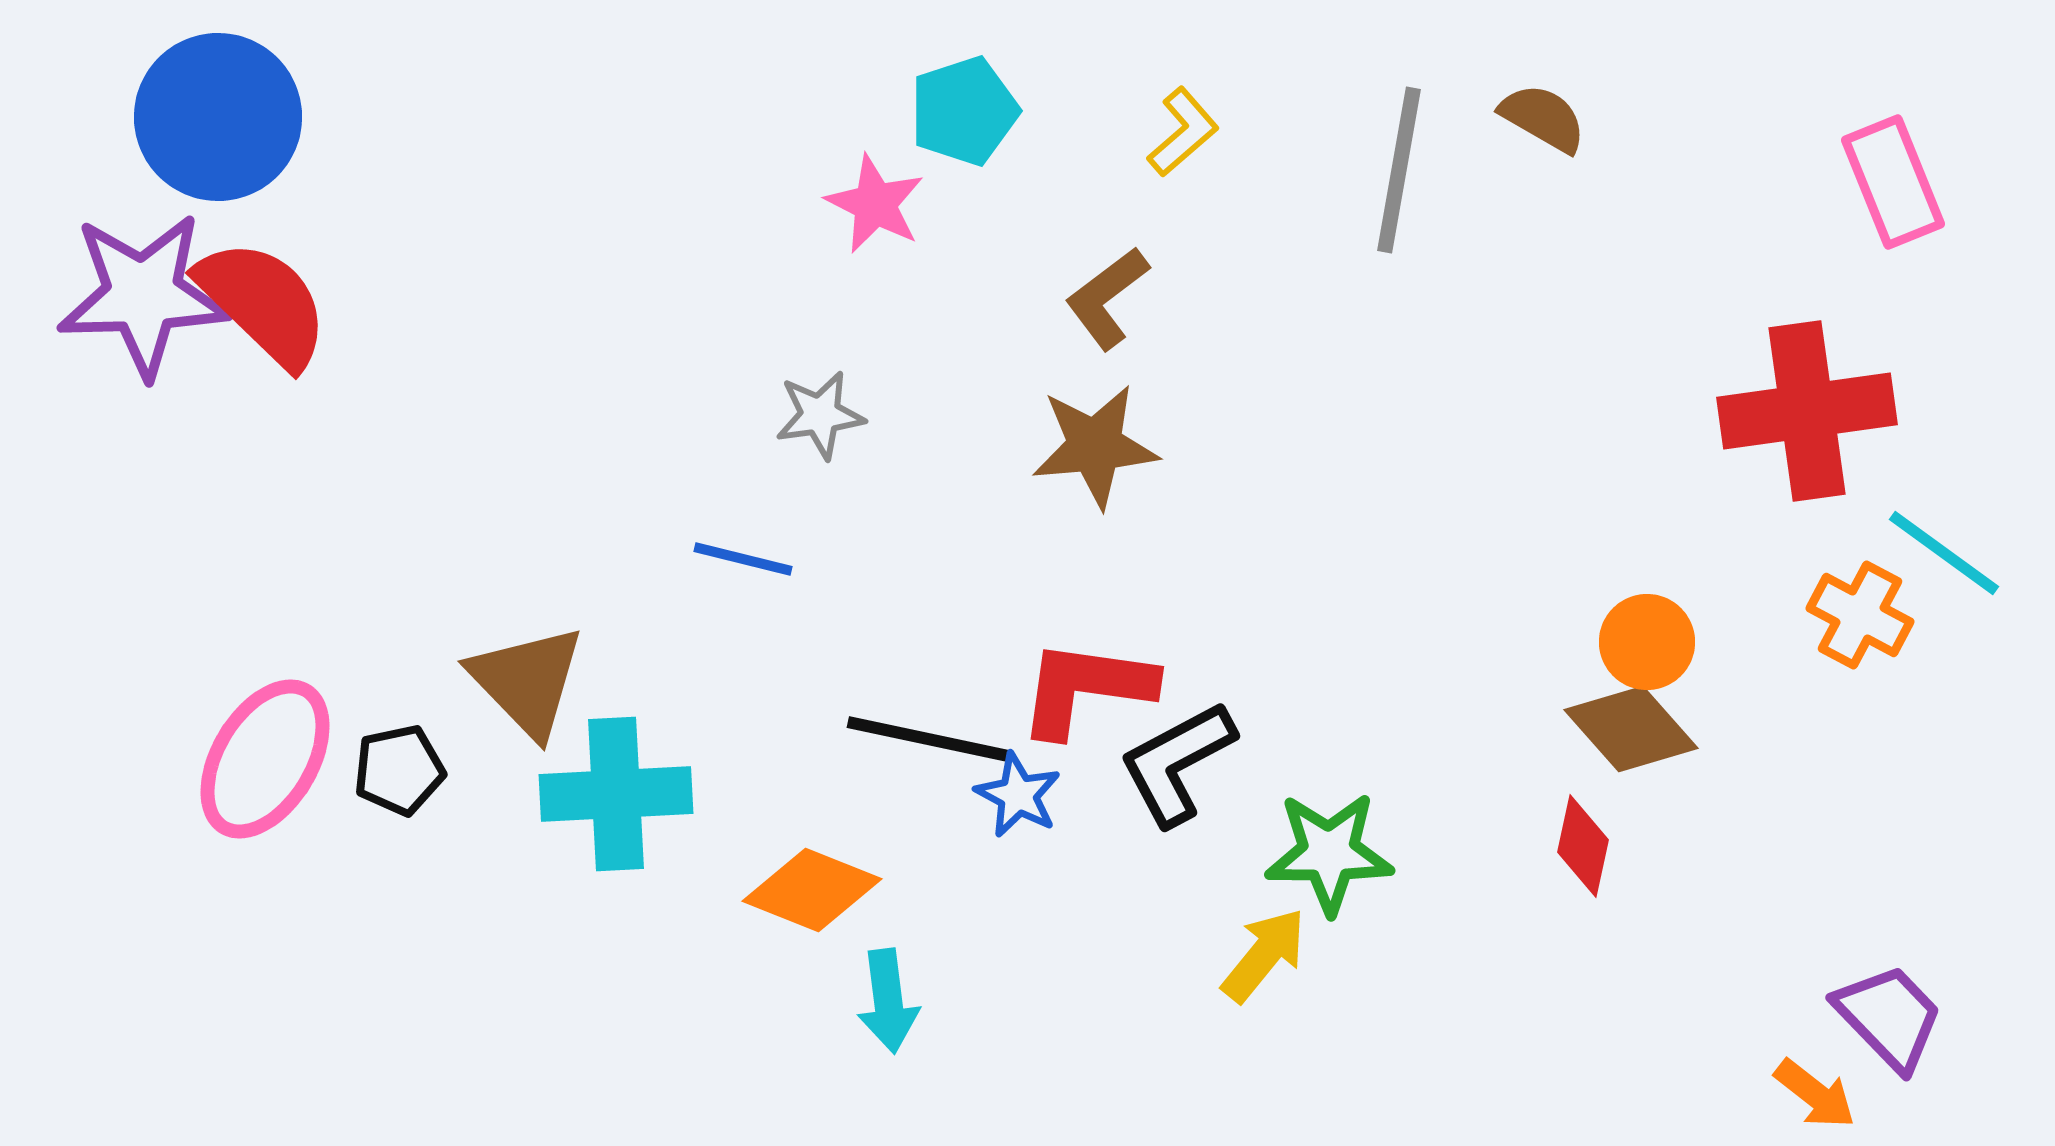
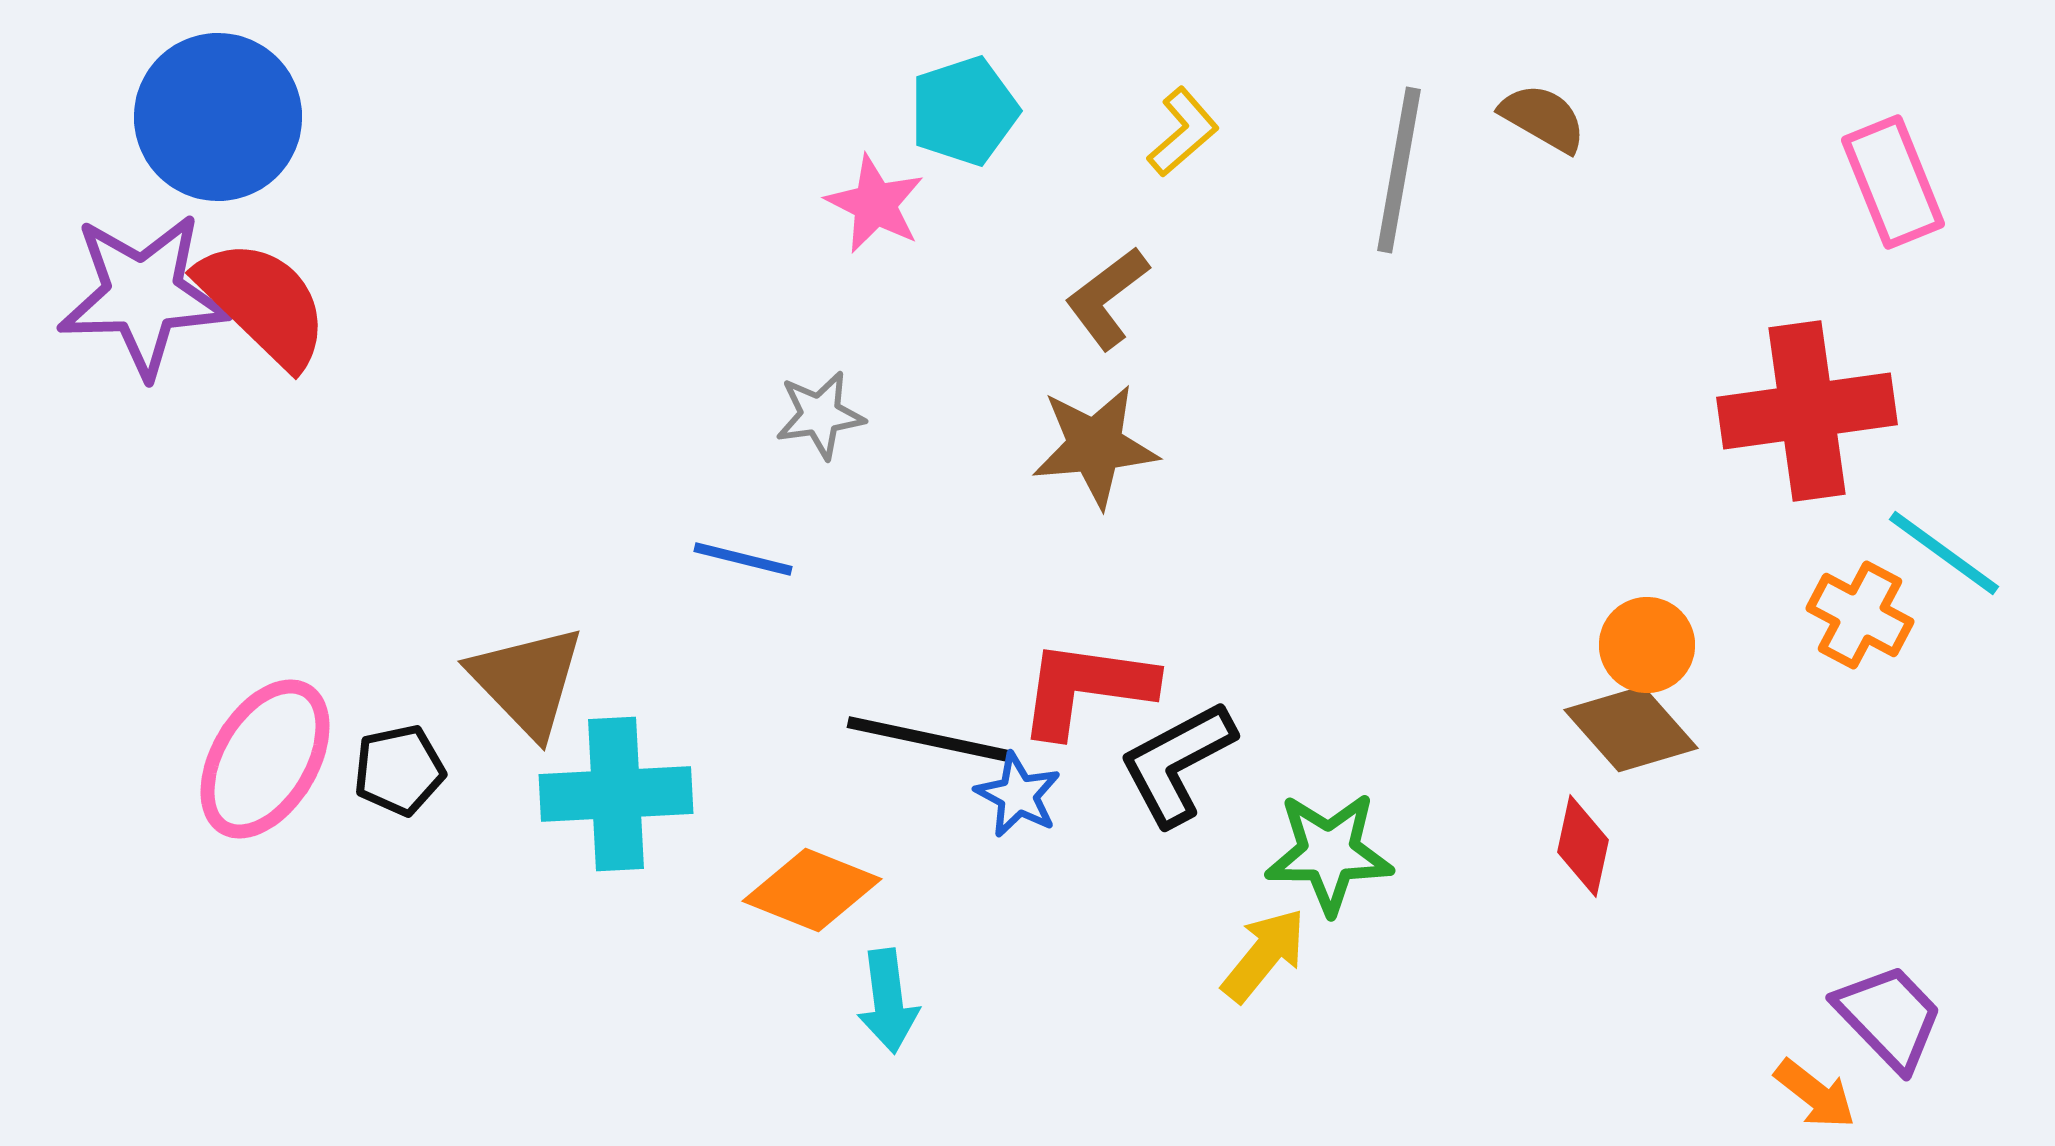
orange circle: moved 3 px down
